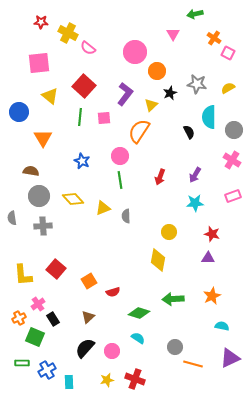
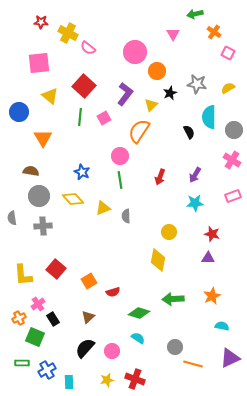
orange cross at (214, 38): moved 6 px up
pink square at (104, 118): rotated 24 degrees counterclockwise
blue star at (82, 161): moved 11 px down
